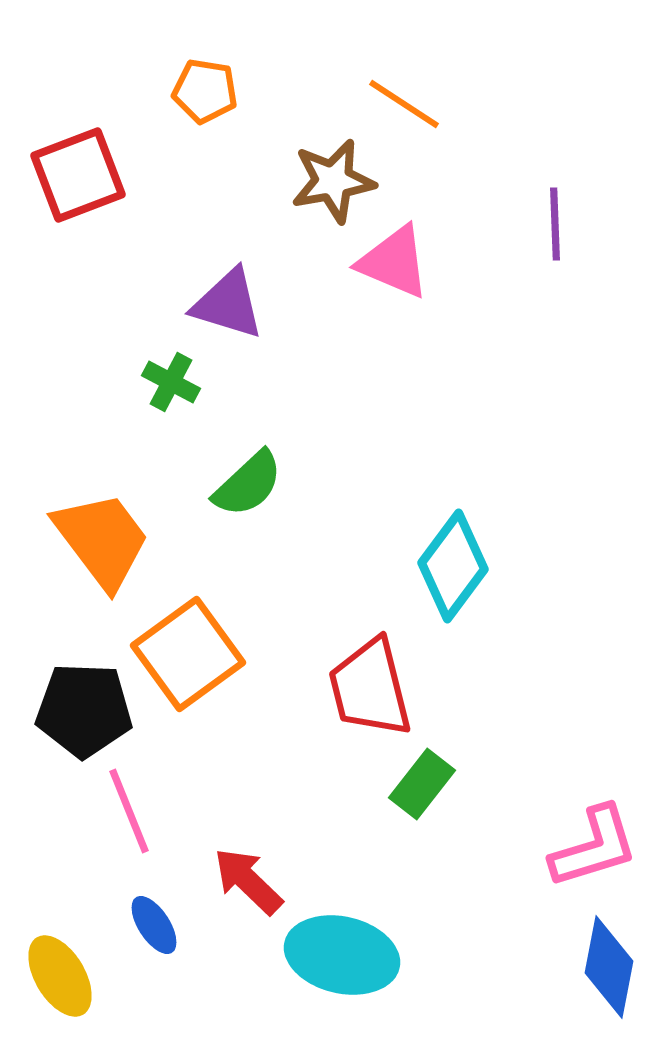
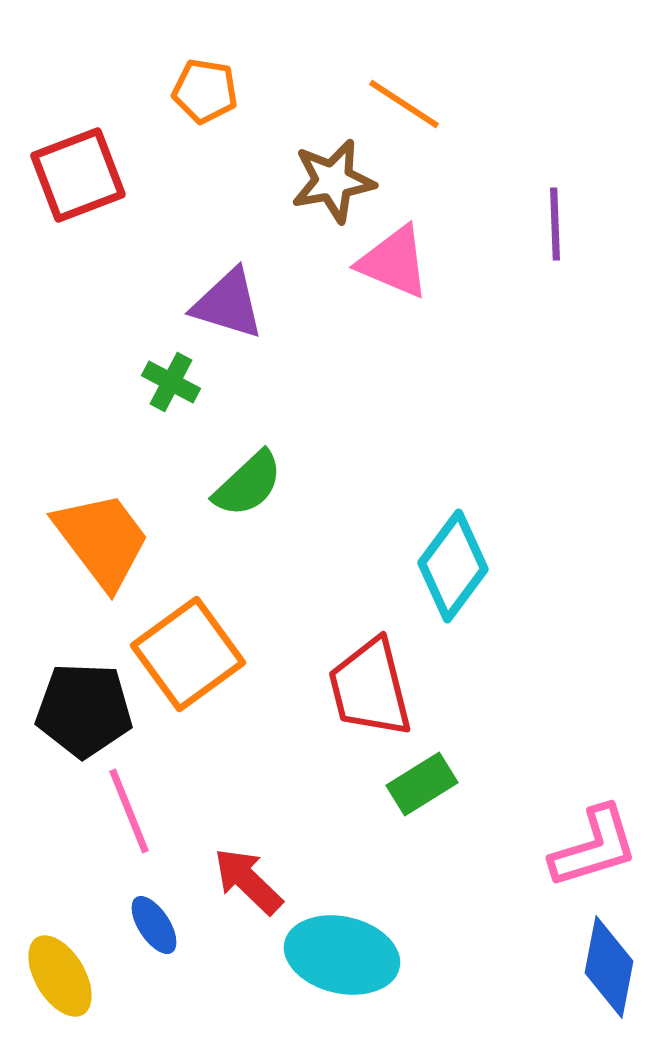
green rectangle: rotated 20 degrees clockwise
